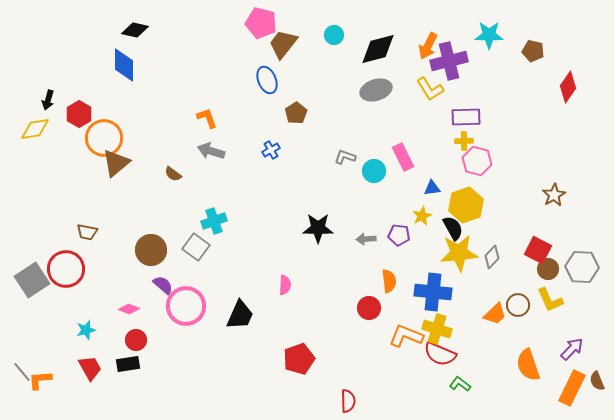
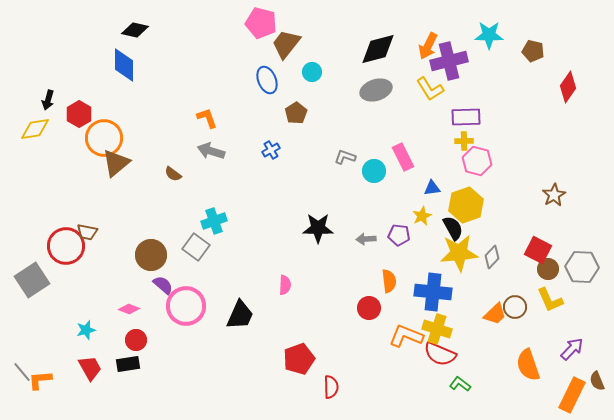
cyan circle at (334, 35): moved 22 px left, 37 px down
brown trapezoid at (283, 44): moved 3 px right
brown circle at (151, 250): moved 5 px down
red circle at (66, 269): moved 23 px up
brown circle at (518, 305): moved 3 px left, 2 px down
orange rectangle at (572, 388): moved 7 px down
red semicircle at (348, 401): moved 17 px left, 14 px up
